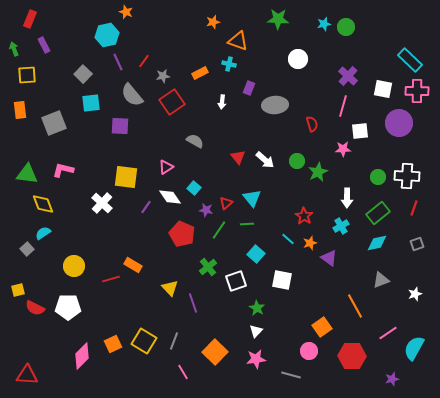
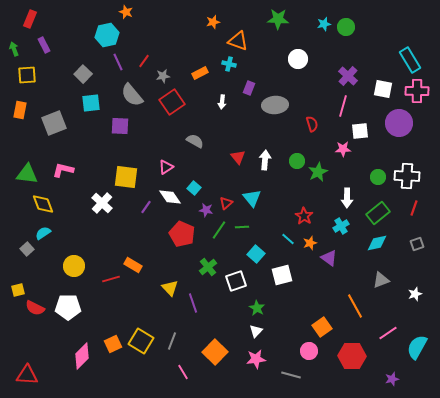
cyan rectangle at (410, 60): rotated 15 degrees clockwise
orange rectangle at (20, 110): rotated 18 degrees clockwise
white arrow at (265, 160): rotated 126 degrees counterclockwise
green line at (247, 224): moved 5 px left, 3 px down
white square at (282, 280): moved 5 px up; rotated 25 degrees counterclockwise
yellow square at (144, 341): moved 3 px left
gray line at (174, 341): moved 2 px left
cyan semicircle at (414, 348): moved 3 px right, 1 px up
